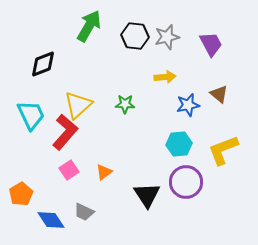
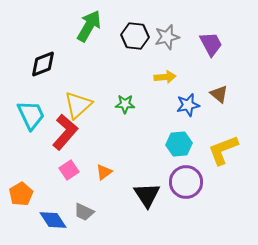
blue diamond: moved 2 px right
